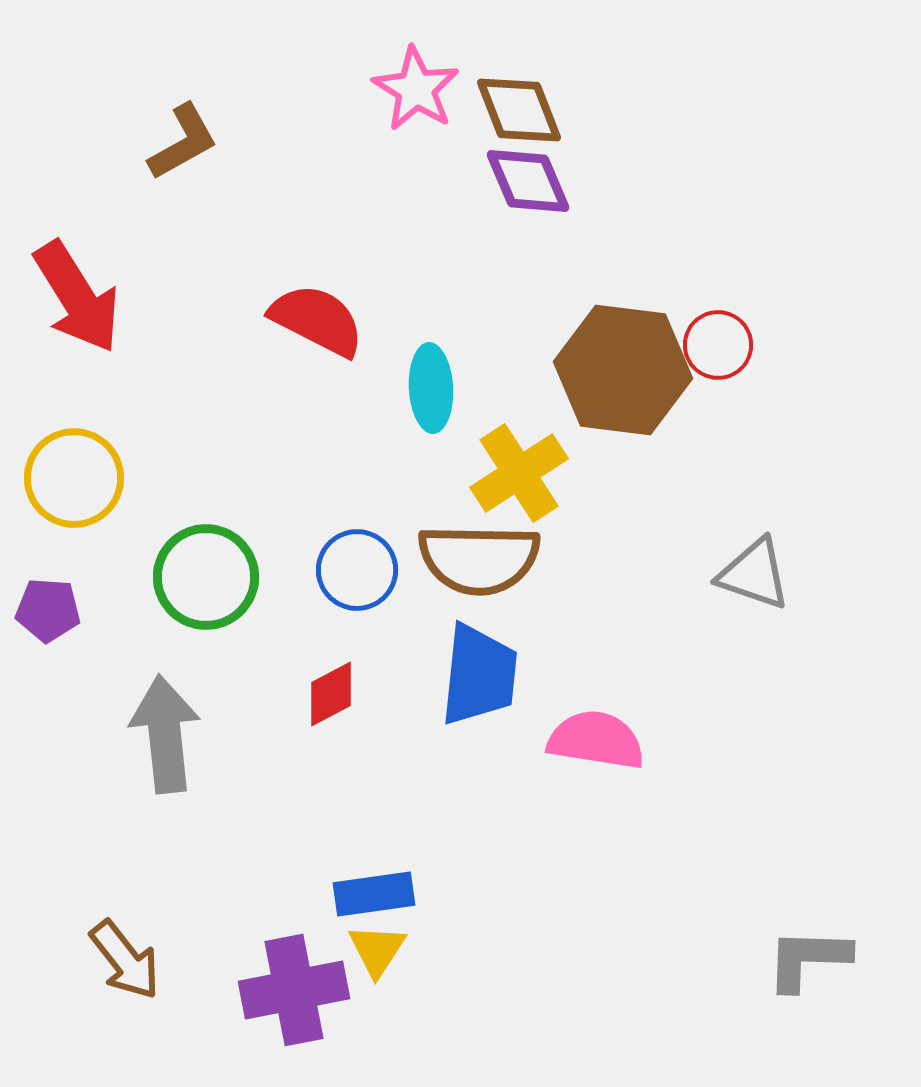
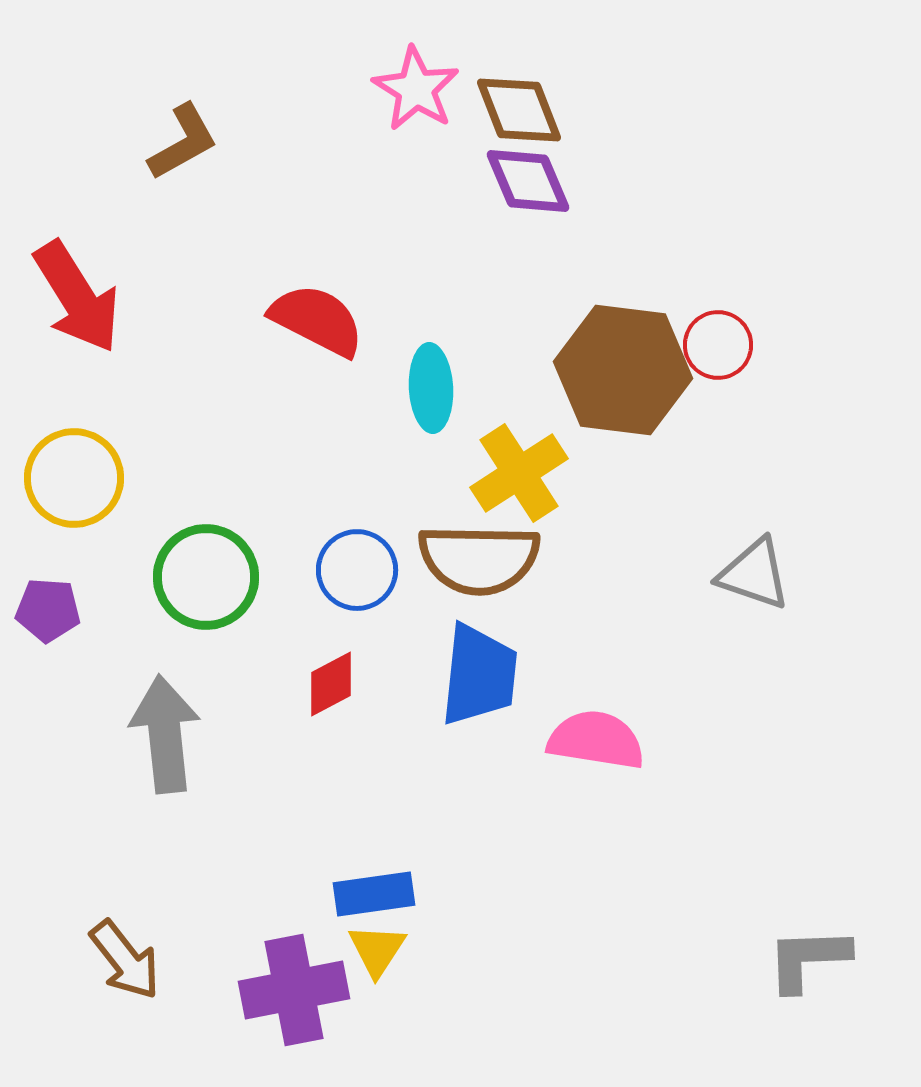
red diamond: moved 10 px up
gray L-shape: rotated 4 degrees counterclockwise
